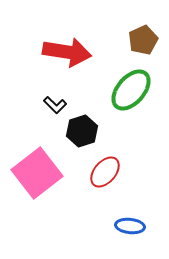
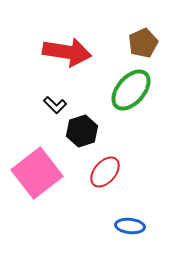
brown pentagon: moved 3 px down
